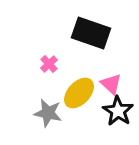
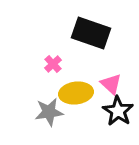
pink cross: moved 4 px right
yellow ellipse: moved 3 px left; rotated 40 degrees clockwise
gray star: moved 1 px right, 1 px up; rotated 20 degrees counterclockwise
